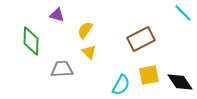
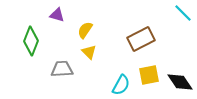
green diamond: rotated 20 degrees clockwise
